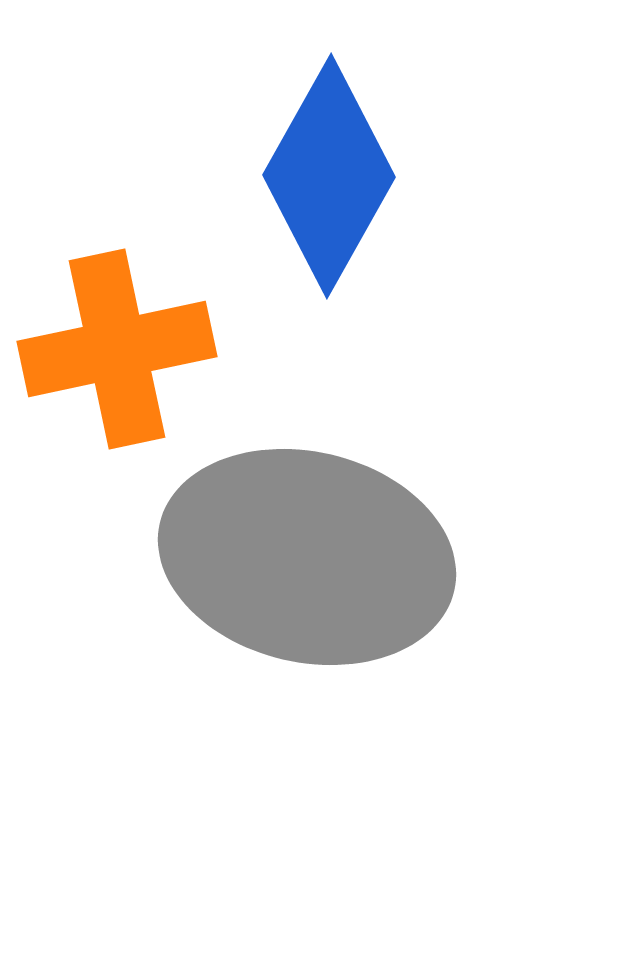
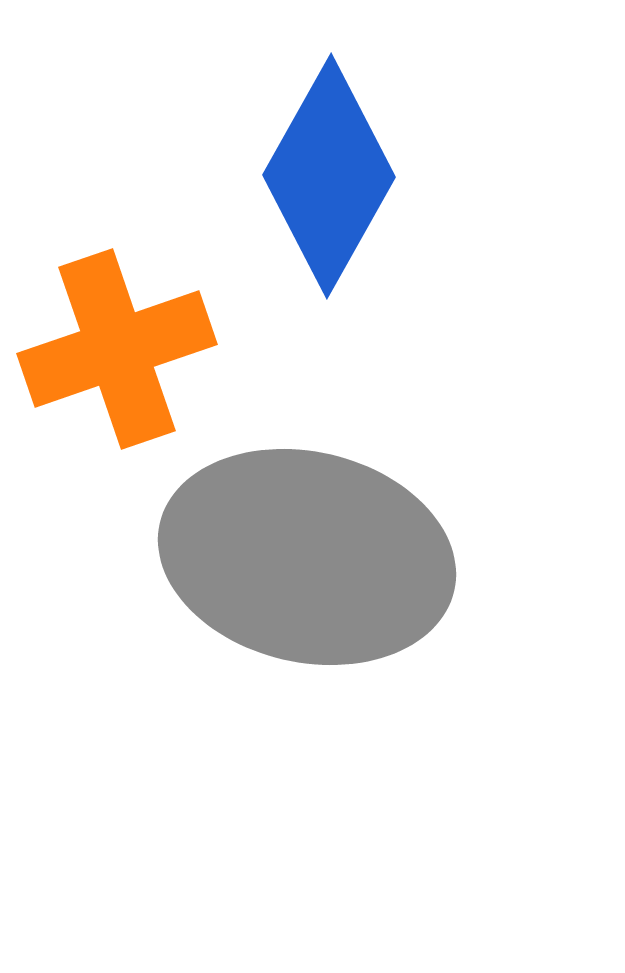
orange cross: rotated 7 degrees counterclockwise
